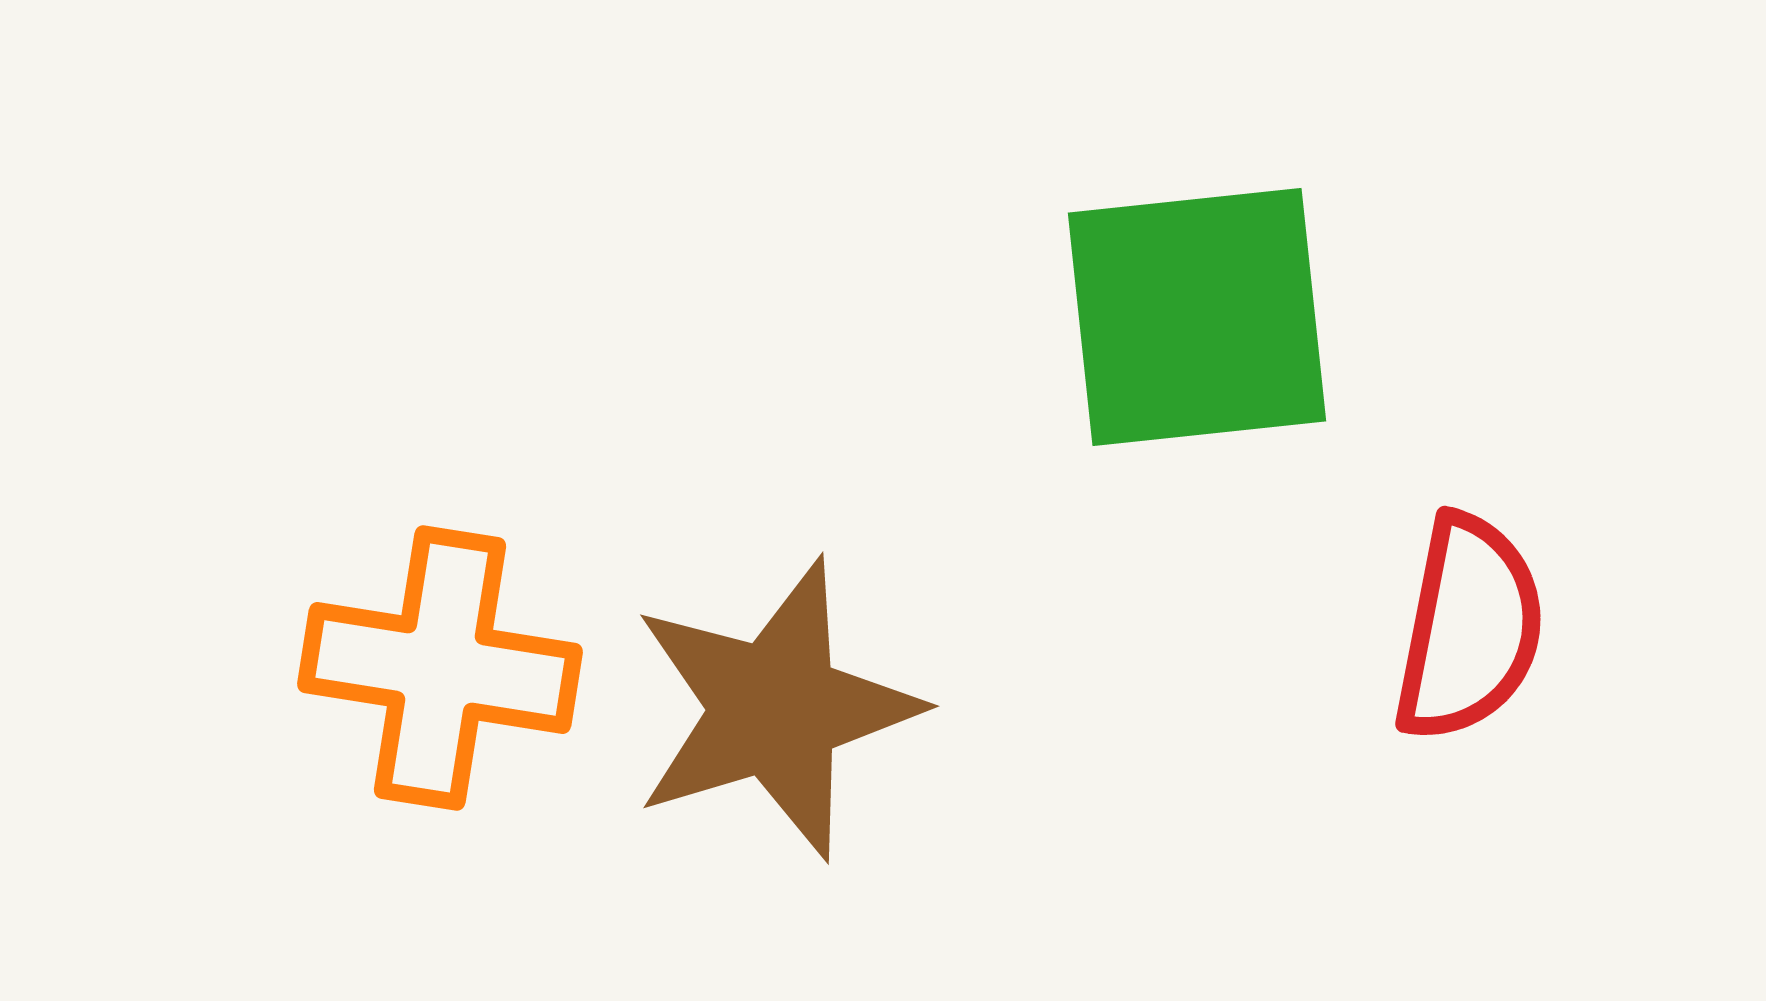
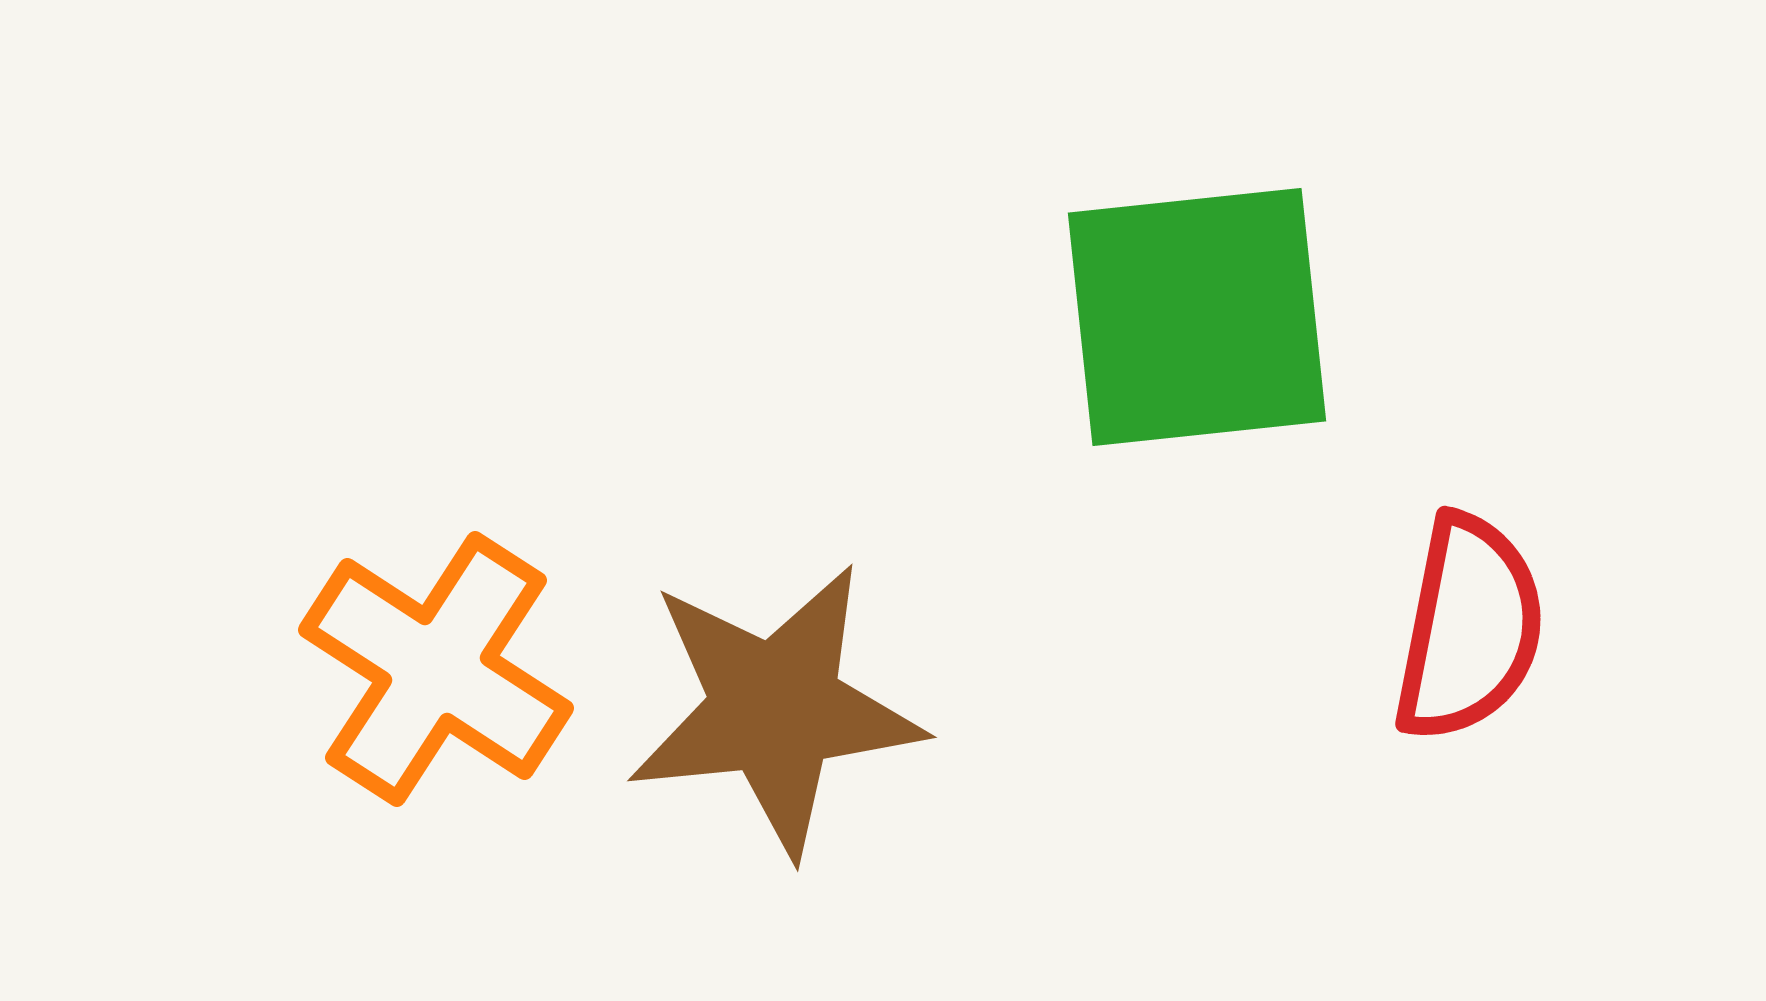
orange cross: moved 4 px left, 1 px down; rotated 24 degrees clockwise
brown star: rotated 11 degrees clockwise
